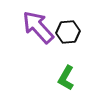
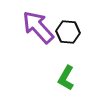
black hexagon: rotated 10 degrees clockwise
